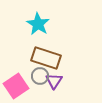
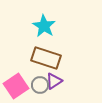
cyan star: moved 6 px right, 2 px down
gray circle: moved 9 px down
purple triangle: rotated 24 degrees clockwise
